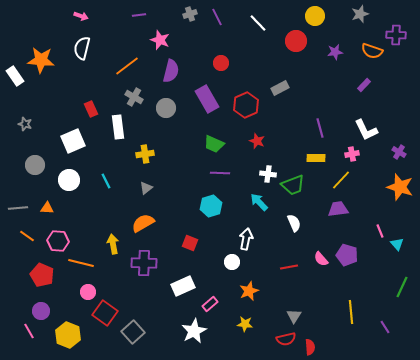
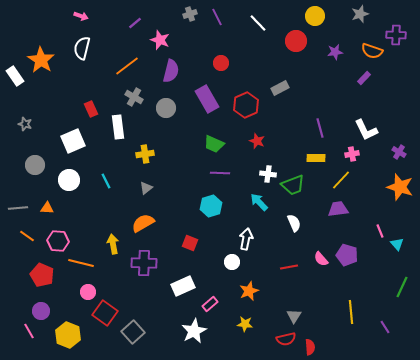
purple line at (139, 15): moved 4 px left, 8 px down; rotated 32 degrees counterclockwise
orange star at (41, 60): rotated 28 degrees clockwise
purple rectangle at (364, 85): moved 7 px up
